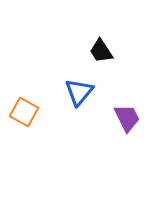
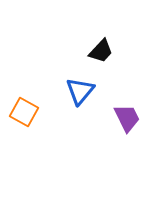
black trapezoid: rotated 104 degrees counterclockwise
blue triangle: moved 1 px right, 1 px up
